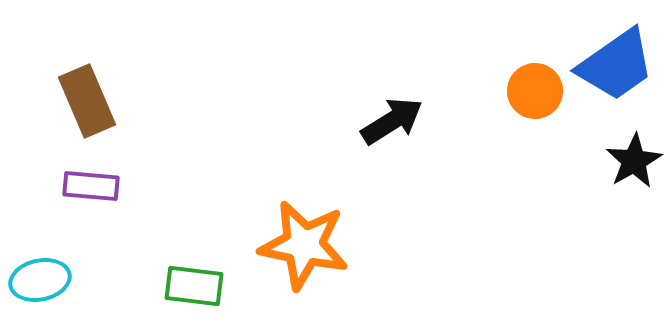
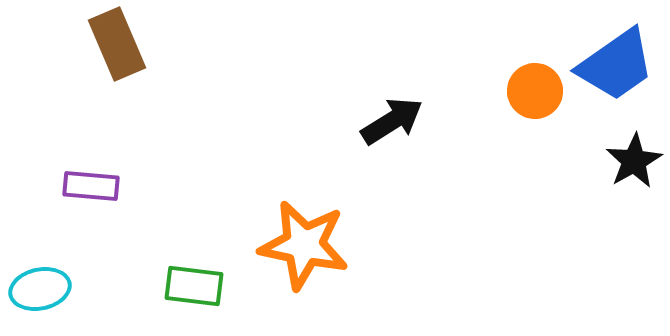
brown rectangle: moved 30 px right, 57 px up
cyan ellipse: moved 9 px down
